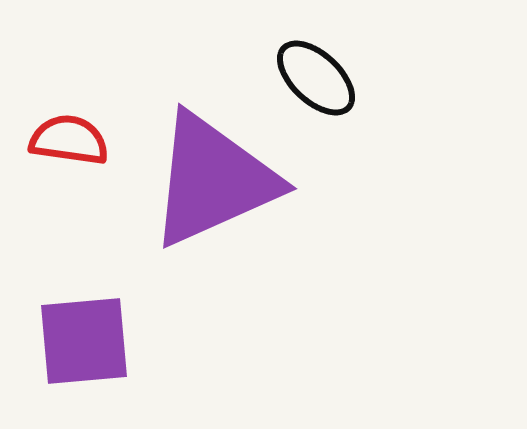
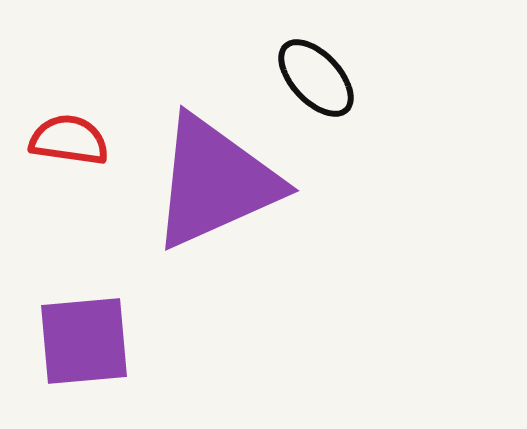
black ellipse: rotated 4 degrees clockwise
purple triangle: moved 2 px right, 2 px down
